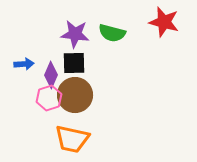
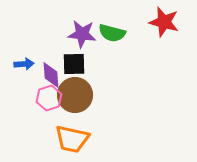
purple star: moved 7 px right
black square: moved 1 px down
purple diamond: rotated 28 degrees counterclockwise
